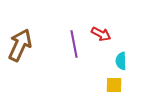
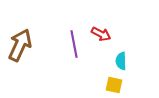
yellow square: rotated 12 degrees clockwise
